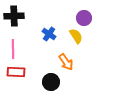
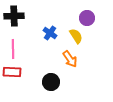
purple circle: moved 3 px right
blue cross: moved 1 px right, 1 px up
orange arrow: moved 4 px right, 3 px up
red rectangle: moved 4 px left
